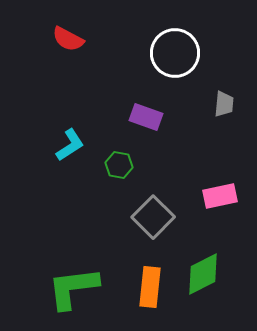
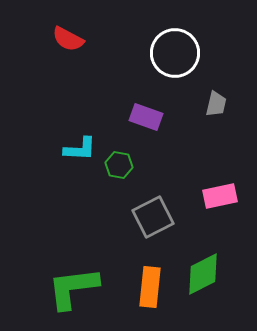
gray trapezoid: moved 8 px left; rotated 8 degrees clockwise
cyan L-shape: moved 10 px right, 4 px down; rotated 36 degrees clockwise
gray square: rotated 18 degrees clockwise
